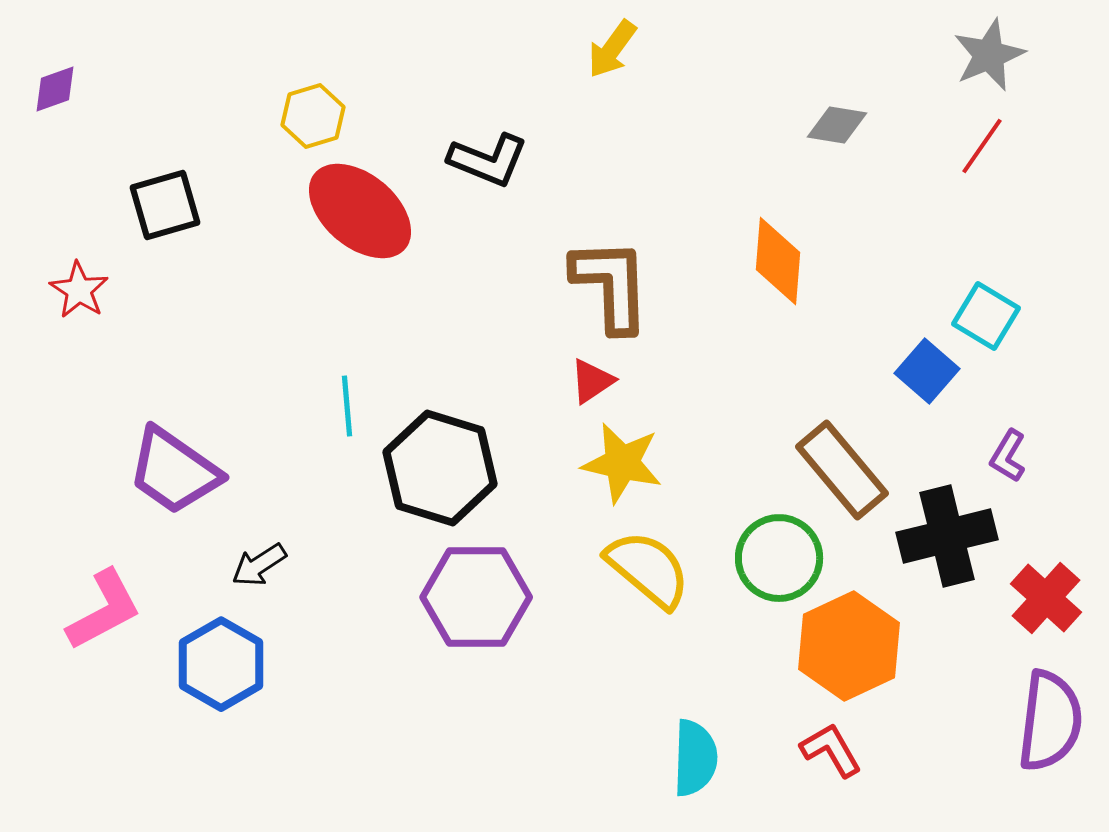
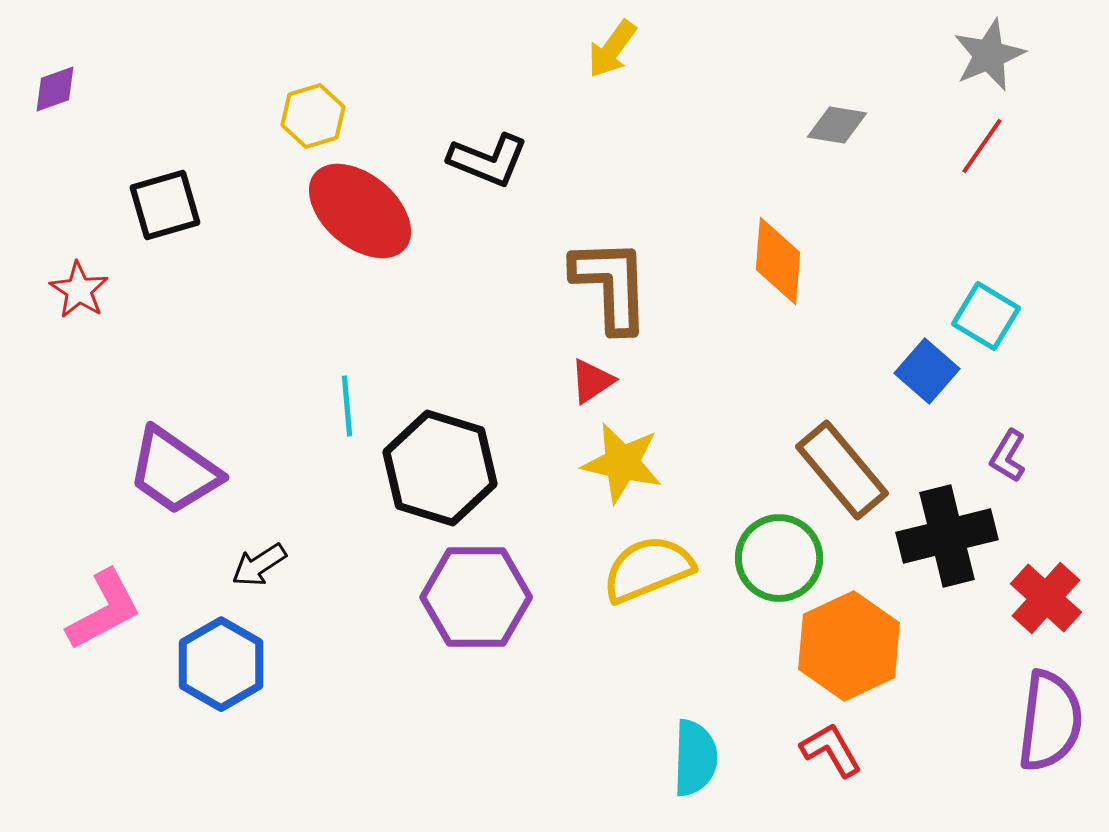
yellow semicircle: rotated 62 degrees counterclockwise
